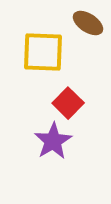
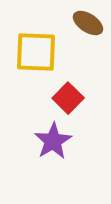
yellow square: moved 7 px left
red square: moved 5 px up
